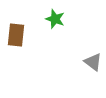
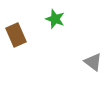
brown rectangle: rotated 30 degrees counterclockwise
